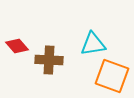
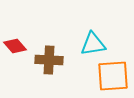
red diamond: moved 2 px left
orange square: moved 1 px right; rotated 24 degrees counterclockwise
